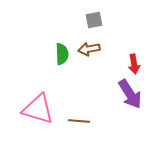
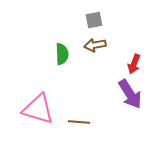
brown arrow: moved 6 px right, 4 px up
red arrow: rotated 30 degrees clockwise
brown line: moved 1 px down
